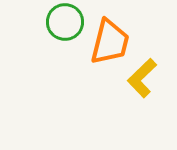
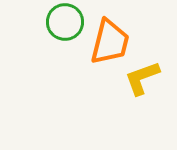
yellow L-shape: rotated 24 degrees clockwise
